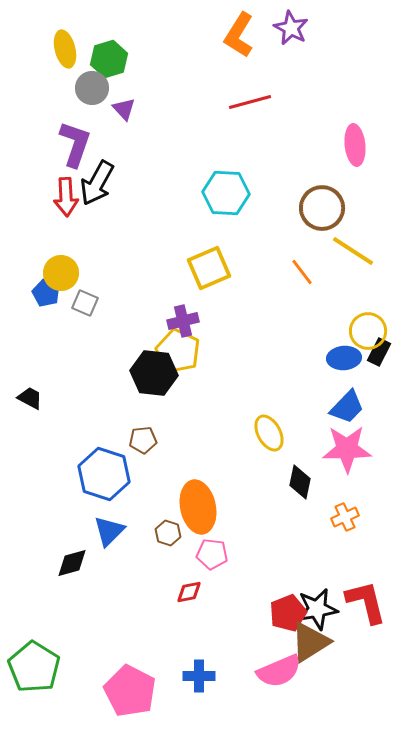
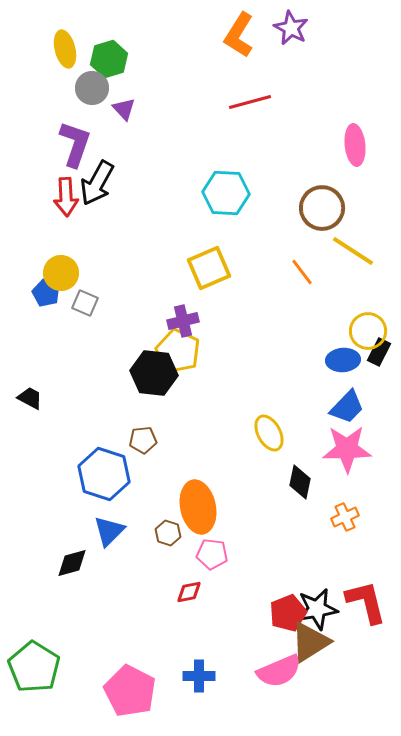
blue ellipse at (344, 358): moved 1 px left, 2 px down
